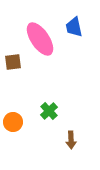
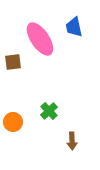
brown arrow: moved 1 px right, 1 px down
